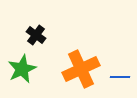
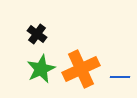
black cross: moved 1 px right, 1 px up
green star: moved 19 px right
